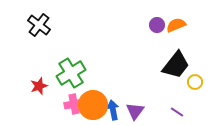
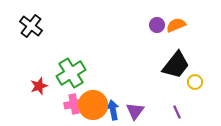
black cross: moved 8 px left, 1 px down
purple line: rotated 32 degrees clockwise
